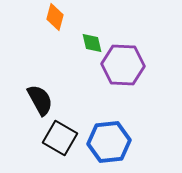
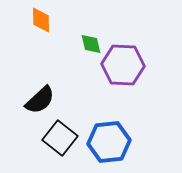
orange diamond: moved 14 px left, 3 px down; rotated 16 degrees counterclockwise
green diamond: moved 1 px left, 1 px down
black semicircle: rotated 76 degrees clockwise
black square: rotated 8 degrees clockwise
